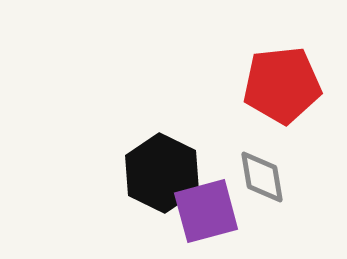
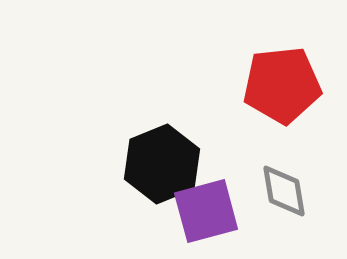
black hexagon: moved 9 px up; rotated 12 degrees clockwise
gray diamond: moved 22 px right, 14 px down
